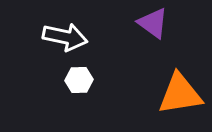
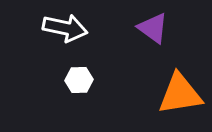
purple triangle: moved 5 px down
white arrow: moved 9 px up
